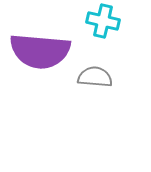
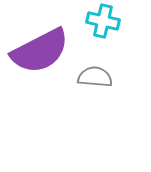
purple semicircle: rotated 32 degrees counterclockwise
